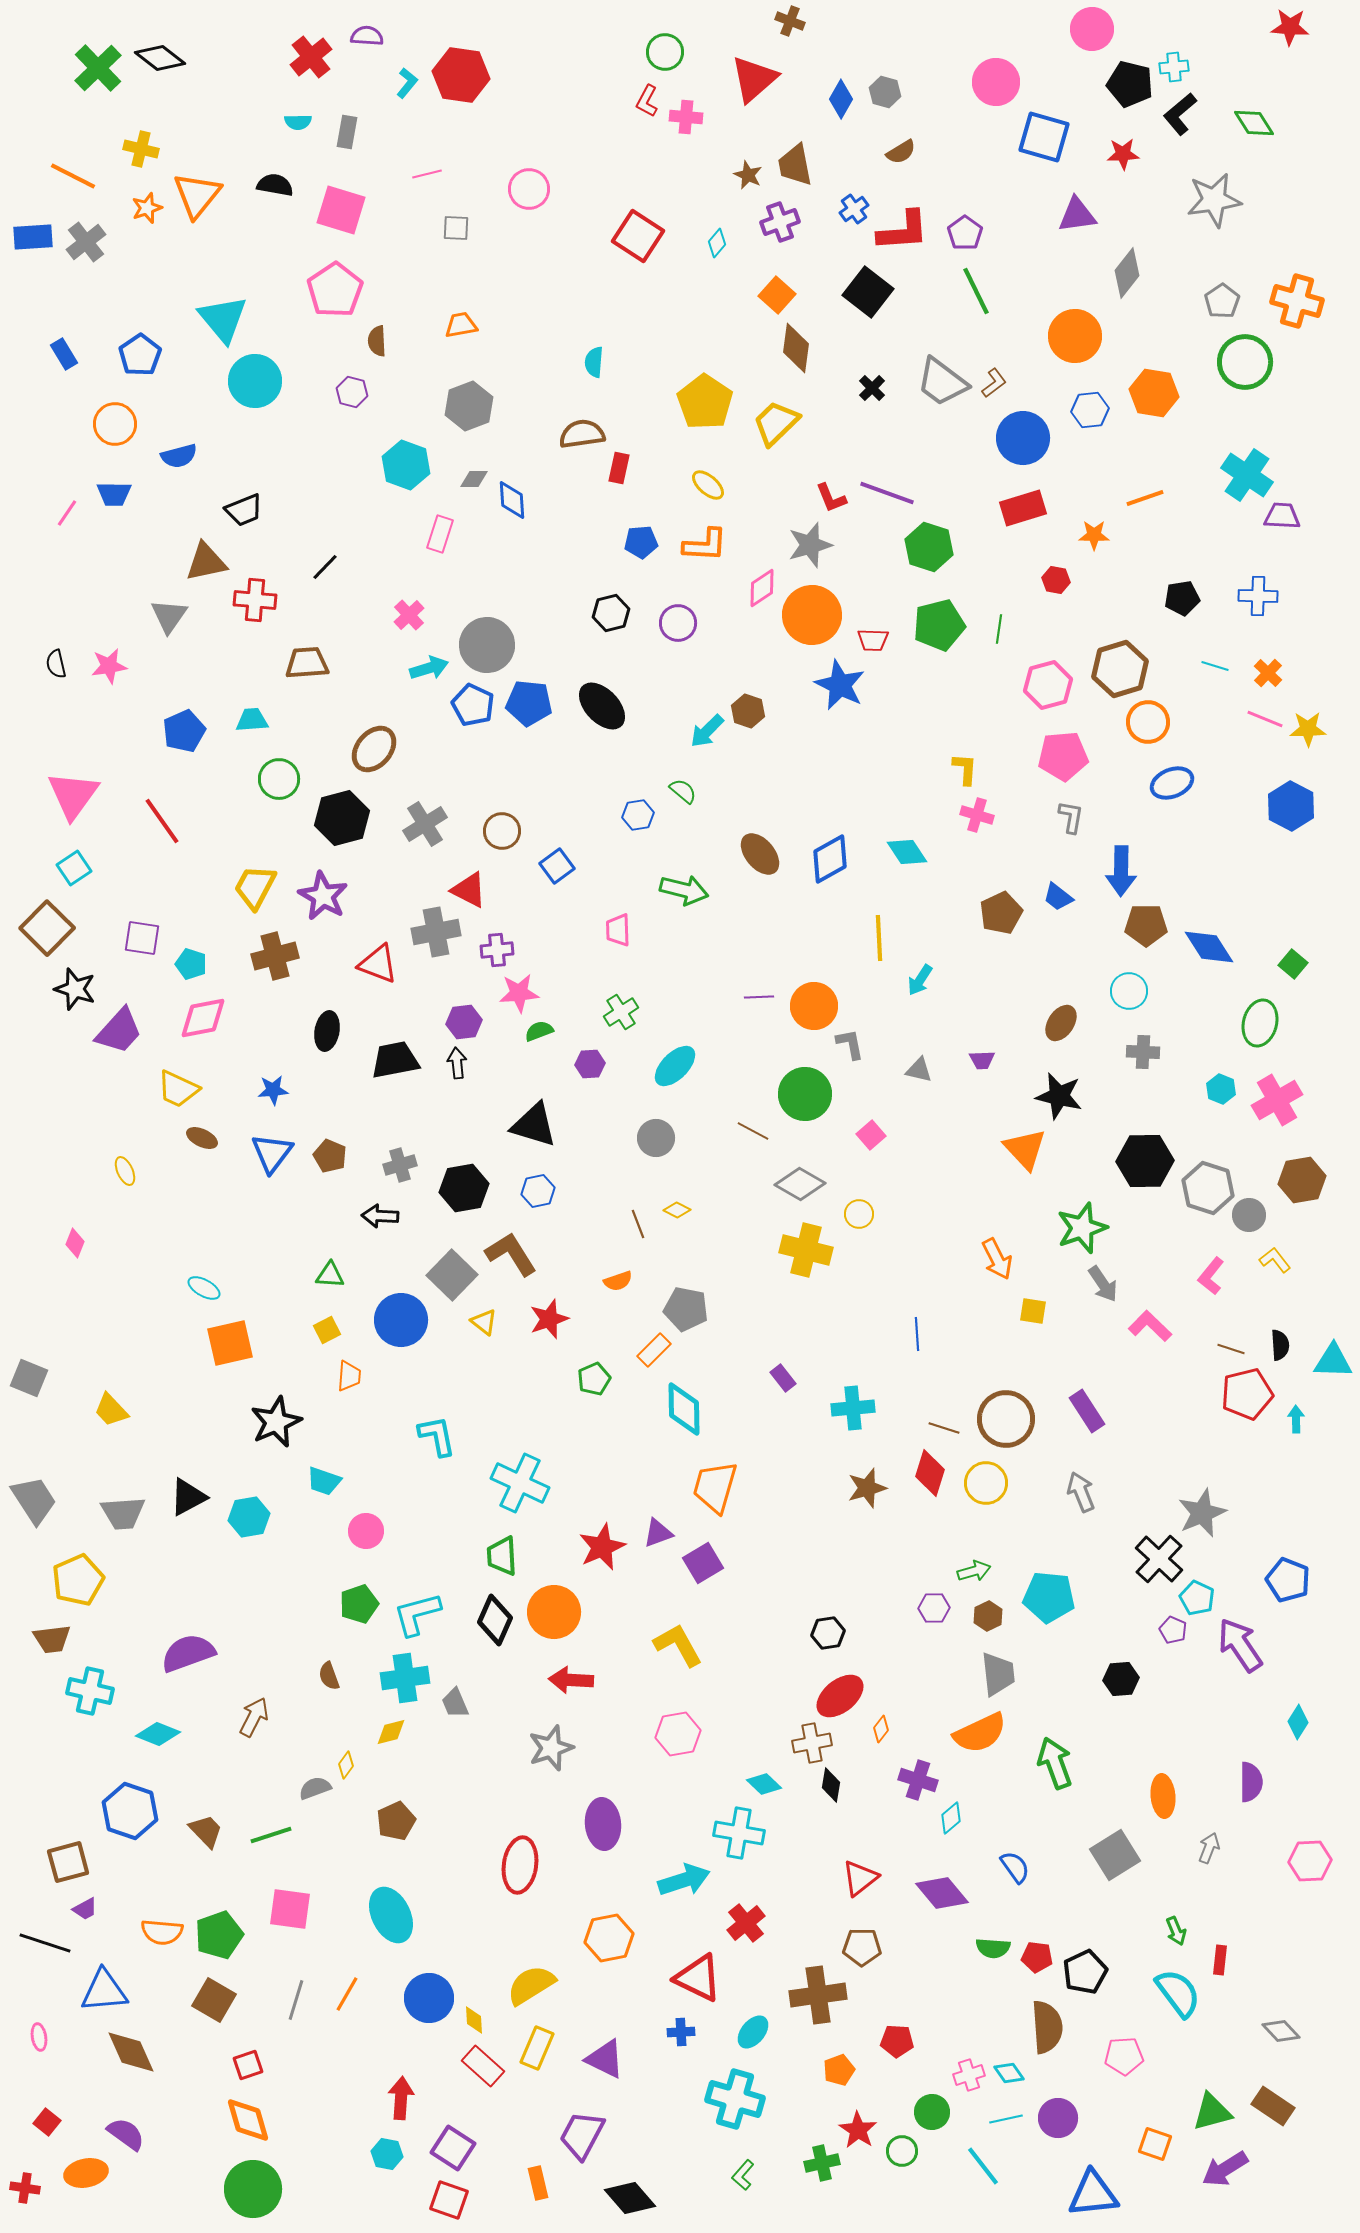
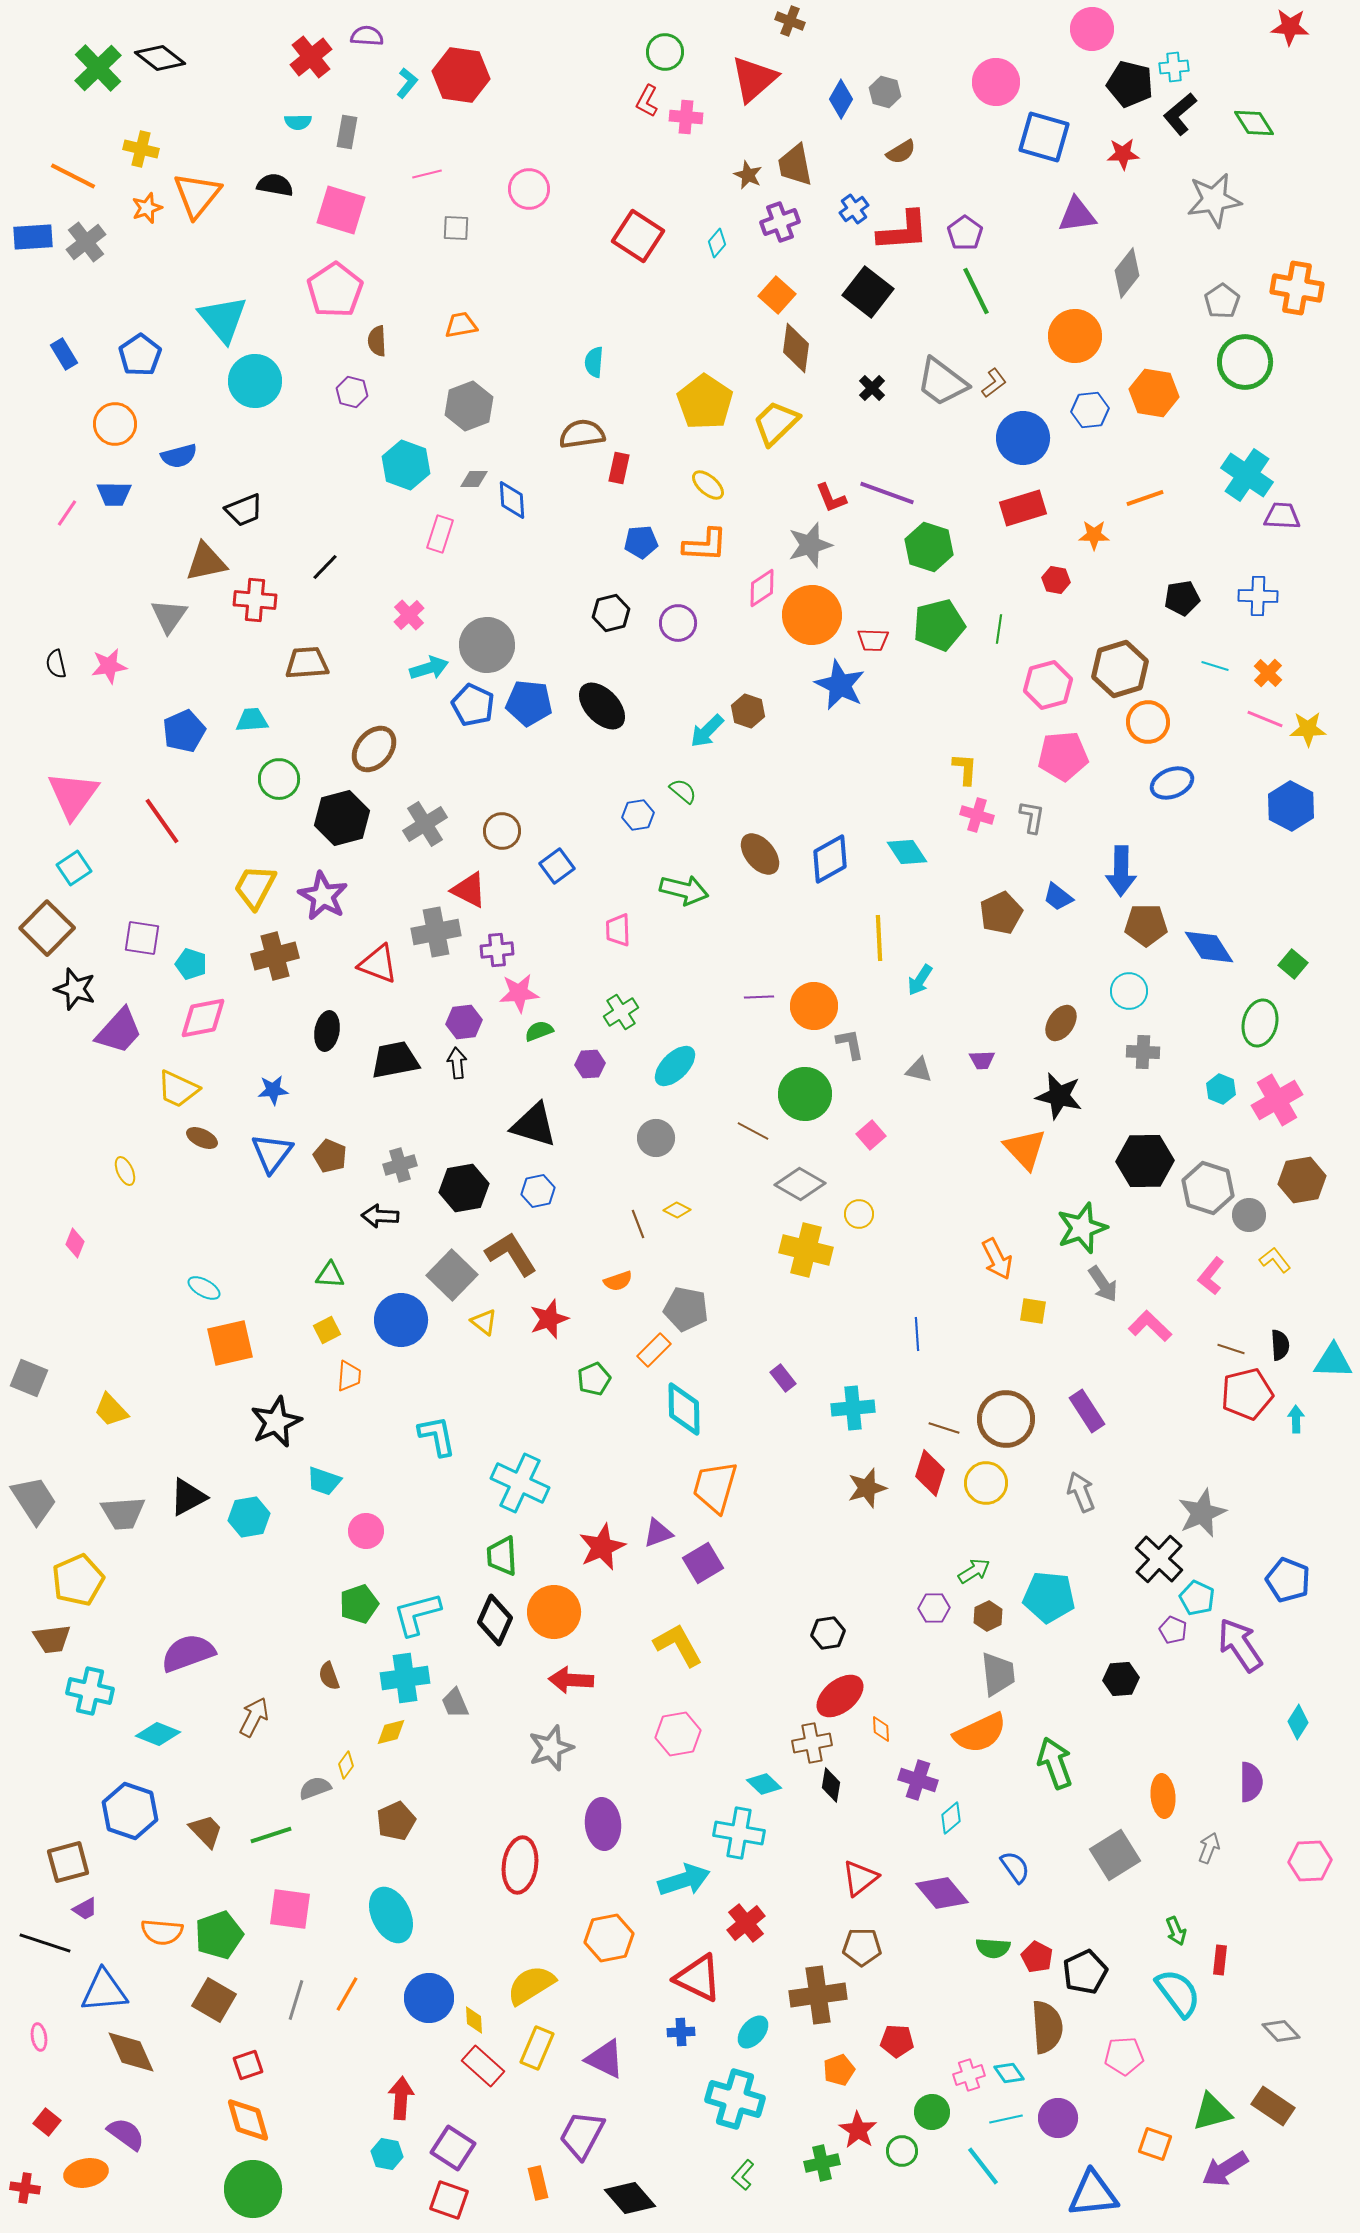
orange cross at (1297, 301): moved 13 px up; rotated 6 degrees counterclockwise
gray L-shape at (1071, 817): moved 39 px left
green arrow at (974, 1571): rotated 16 degrees counterclockwise
orange diamond at (881, 1729): rotated 40 degrees counterclockwise
red pentagon at (1037, 1957): rotated 20 degrees clockwise
